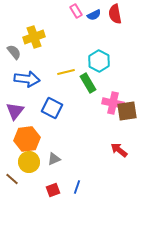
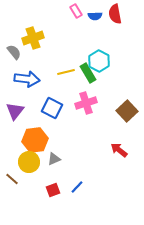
blue semicircle: moved 1 px right, 1 px down; rotated 24 degrees clockwise
yellow cross: moved 1 px left, 1 px down
green rectangle: moved 10 px up
pink cross: moved 27 px left; rotated 30 degrees counterclockwise
brown square: rotated 35 degrees counterclockwise
orange hexagon: moved 8 px right, 1 px down
blue line: rotated 24 degrees clockwise
